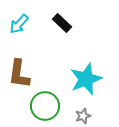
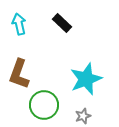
cyan arrow: rotated 125 degrees clockwise
brown L-shape: rotated 12 degrees clockwise
green circle: moved 1 px left, 1 px up
